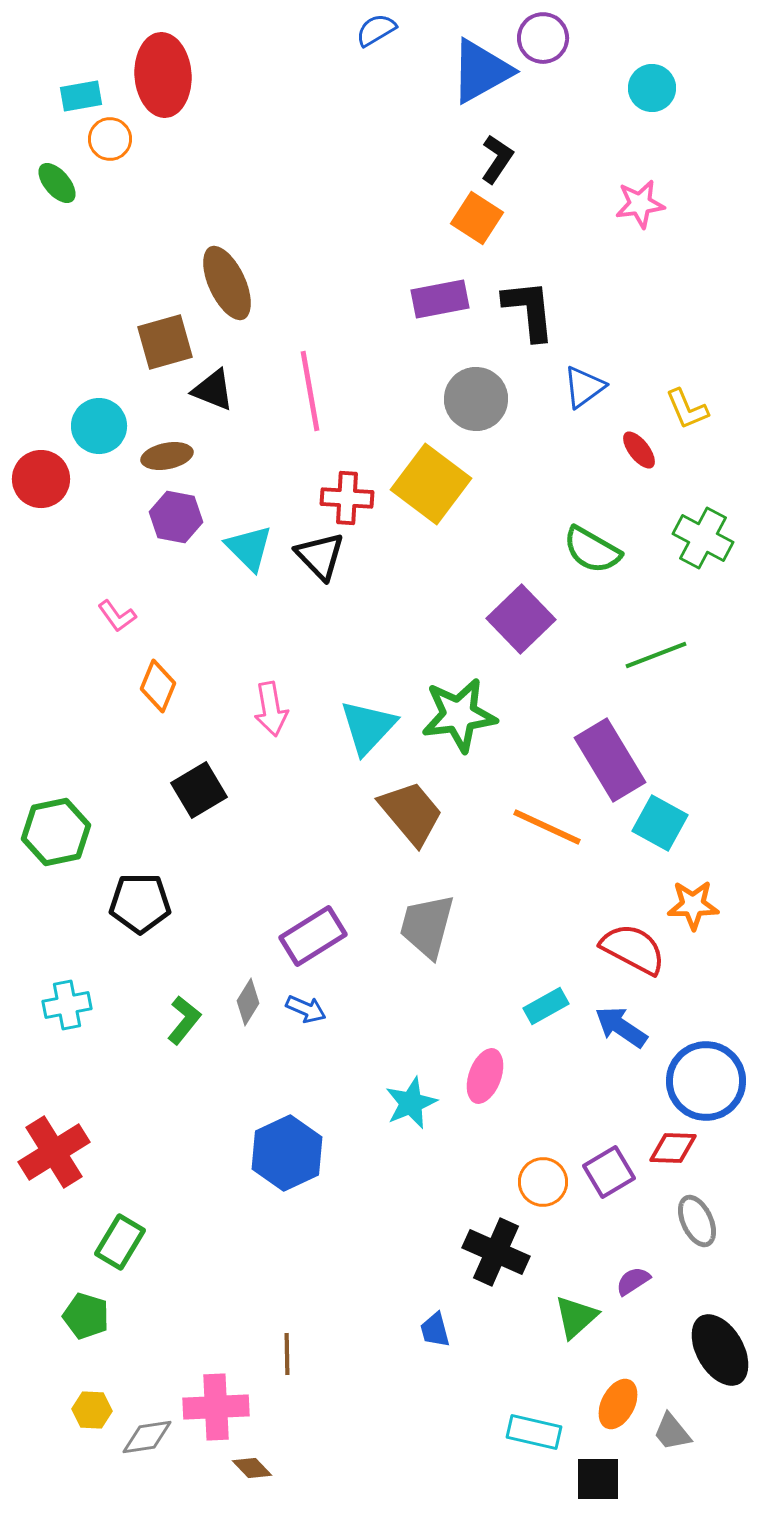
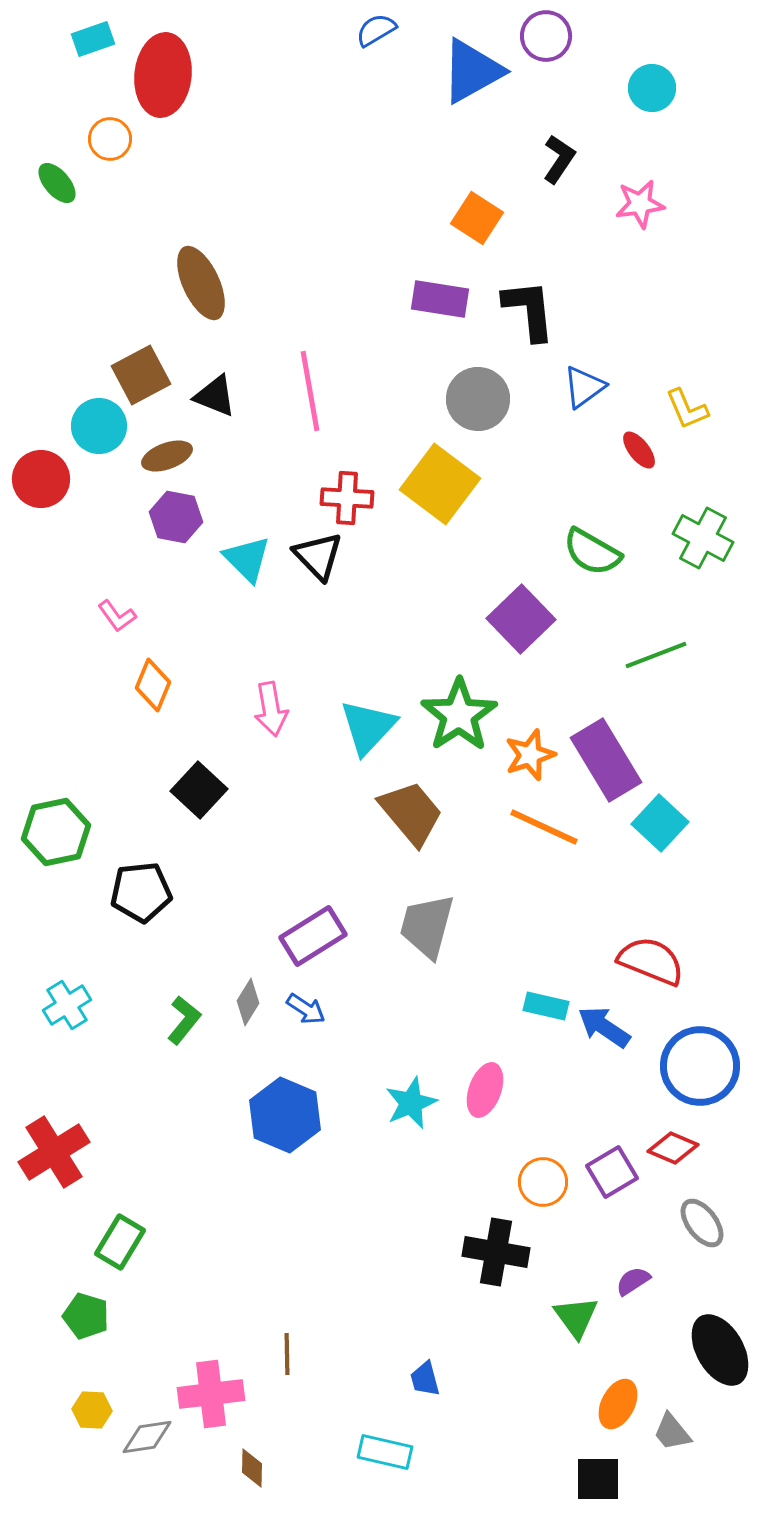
purple circle at (543, 38): moved 3 px right, 2 px up
blue triangle at (481, 71): moved 9 px left
red ellipse at (163, 75): rotated 10 degrees clockwise
cyan rectangle at (81, 96): moved 12 px right, 57 px up; rotated 9 degrees counterclockwise
black L-shape at (497, 159): moved 62 px right
brown ellipse at (227, 283): moved 26 px left
purple rectangle at (440, 299): rotated 20 degrees clockwise
brown square at (165, 342): moved 24 px left, 33 px down; rotated 12 degrees counterclockwise
black triangle at (213, 390): moved 2 px right, 6 px down
gray circle at (476, 399): moved 2 px right
brown ellipse at (167, 456): rotated 9 degrees counterclockwise
yellow square at (431, 484): moved 9 px right
cyan triangle at (249, 548): moved 2 px left, 11 px down
green semicircle at (592, 550): moved 2 px down
black triangle at (320, 556): moved 2 px left
orange diamond at (158, 686): moved 5 px left, 1 px up
green star at (459, 715): rotated 26 degrees counterclockwise
purple rectangle at (610, 760): moved 4 px left
black square at (199, 790): rotated 16 degrees counterclockwise
cyan square at (660, 823): rotated 14 degrees clockwise
orange line at (547, 827): moved 3 px left
black pentagon at (140, 903): moved 1 px right, 11 px up; rotated 6 degrees counterclockwise
orange star at (693, 905): moved 163 px left, 150 px up; rotated 18 degrees counterclockwise
red semicircle at (633, 949): moved 18 px right, 12 px down; rotated 6 degrees counterclockwise
cyan cross at (67, 1005): rotated 21 degrees counterclockwise
cyan rectangle at (546, 1006): rotated 42 degrees clockwise
blue arrow at (306, 1009): rotated 9 degrees clockwise
blue arrow at (621, 1027): moved 17 px left
pink ellipse at (485, 1076): moved 14 px down
blue circle at (706, 1081): moved 6 px left, 15 px up
red diamond at (673, 1148): rotated 21 degrees clockwise
blue hexagon at (287, 1153): moved 2 px left, 38 px up; rotated 12 degrees counterclockwise
purple square at (609, 1172): moved 3 px right
gray ellipse at (697, 1221): moved 5 px right, 2 px down; rotated 12 degrees counterclockwise
black cross at (496, 1252): rotated 14 degrees counterclockwise
green triangle at (576, 1317): rotated 24 degrees counterclockwise
blue trapezoid at (435, 1330): moved 10 px left, 49 px down
pink cross at (216, 1407): moved 5 px left, 13 px up; rotated 4 degrees counterclockwise
cyan rectangle at (534, 1432): moved 149 px left, 20 px down
brown diamond at (252, 1468): rotated 45 degrees clockwise
